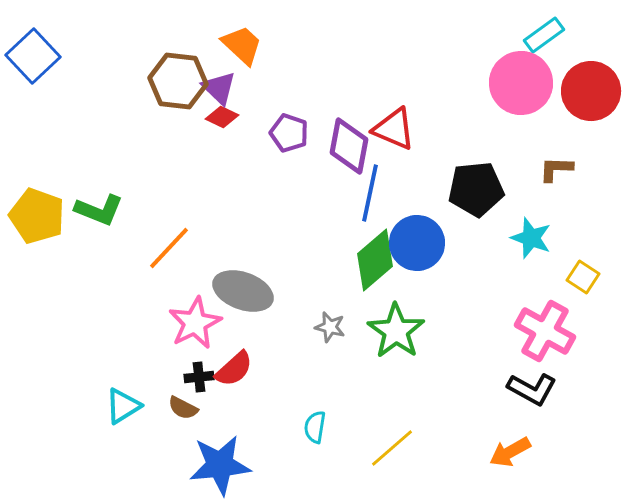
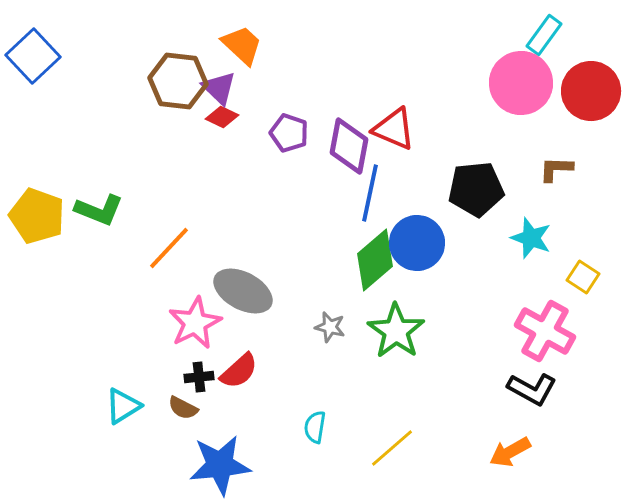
cyan rectangle: rotated 18 degrees counterclockwise
gray ellipse: rotated 8 degrees clockwise
red semicircle: moved 5 px right, 2 px down
